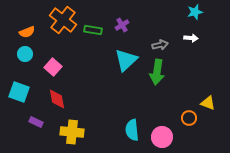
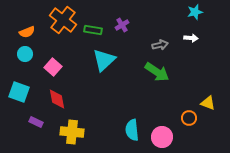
cyan triangle: moved 22 px left
green arrow: rotated 65 degrees counterclockwise
